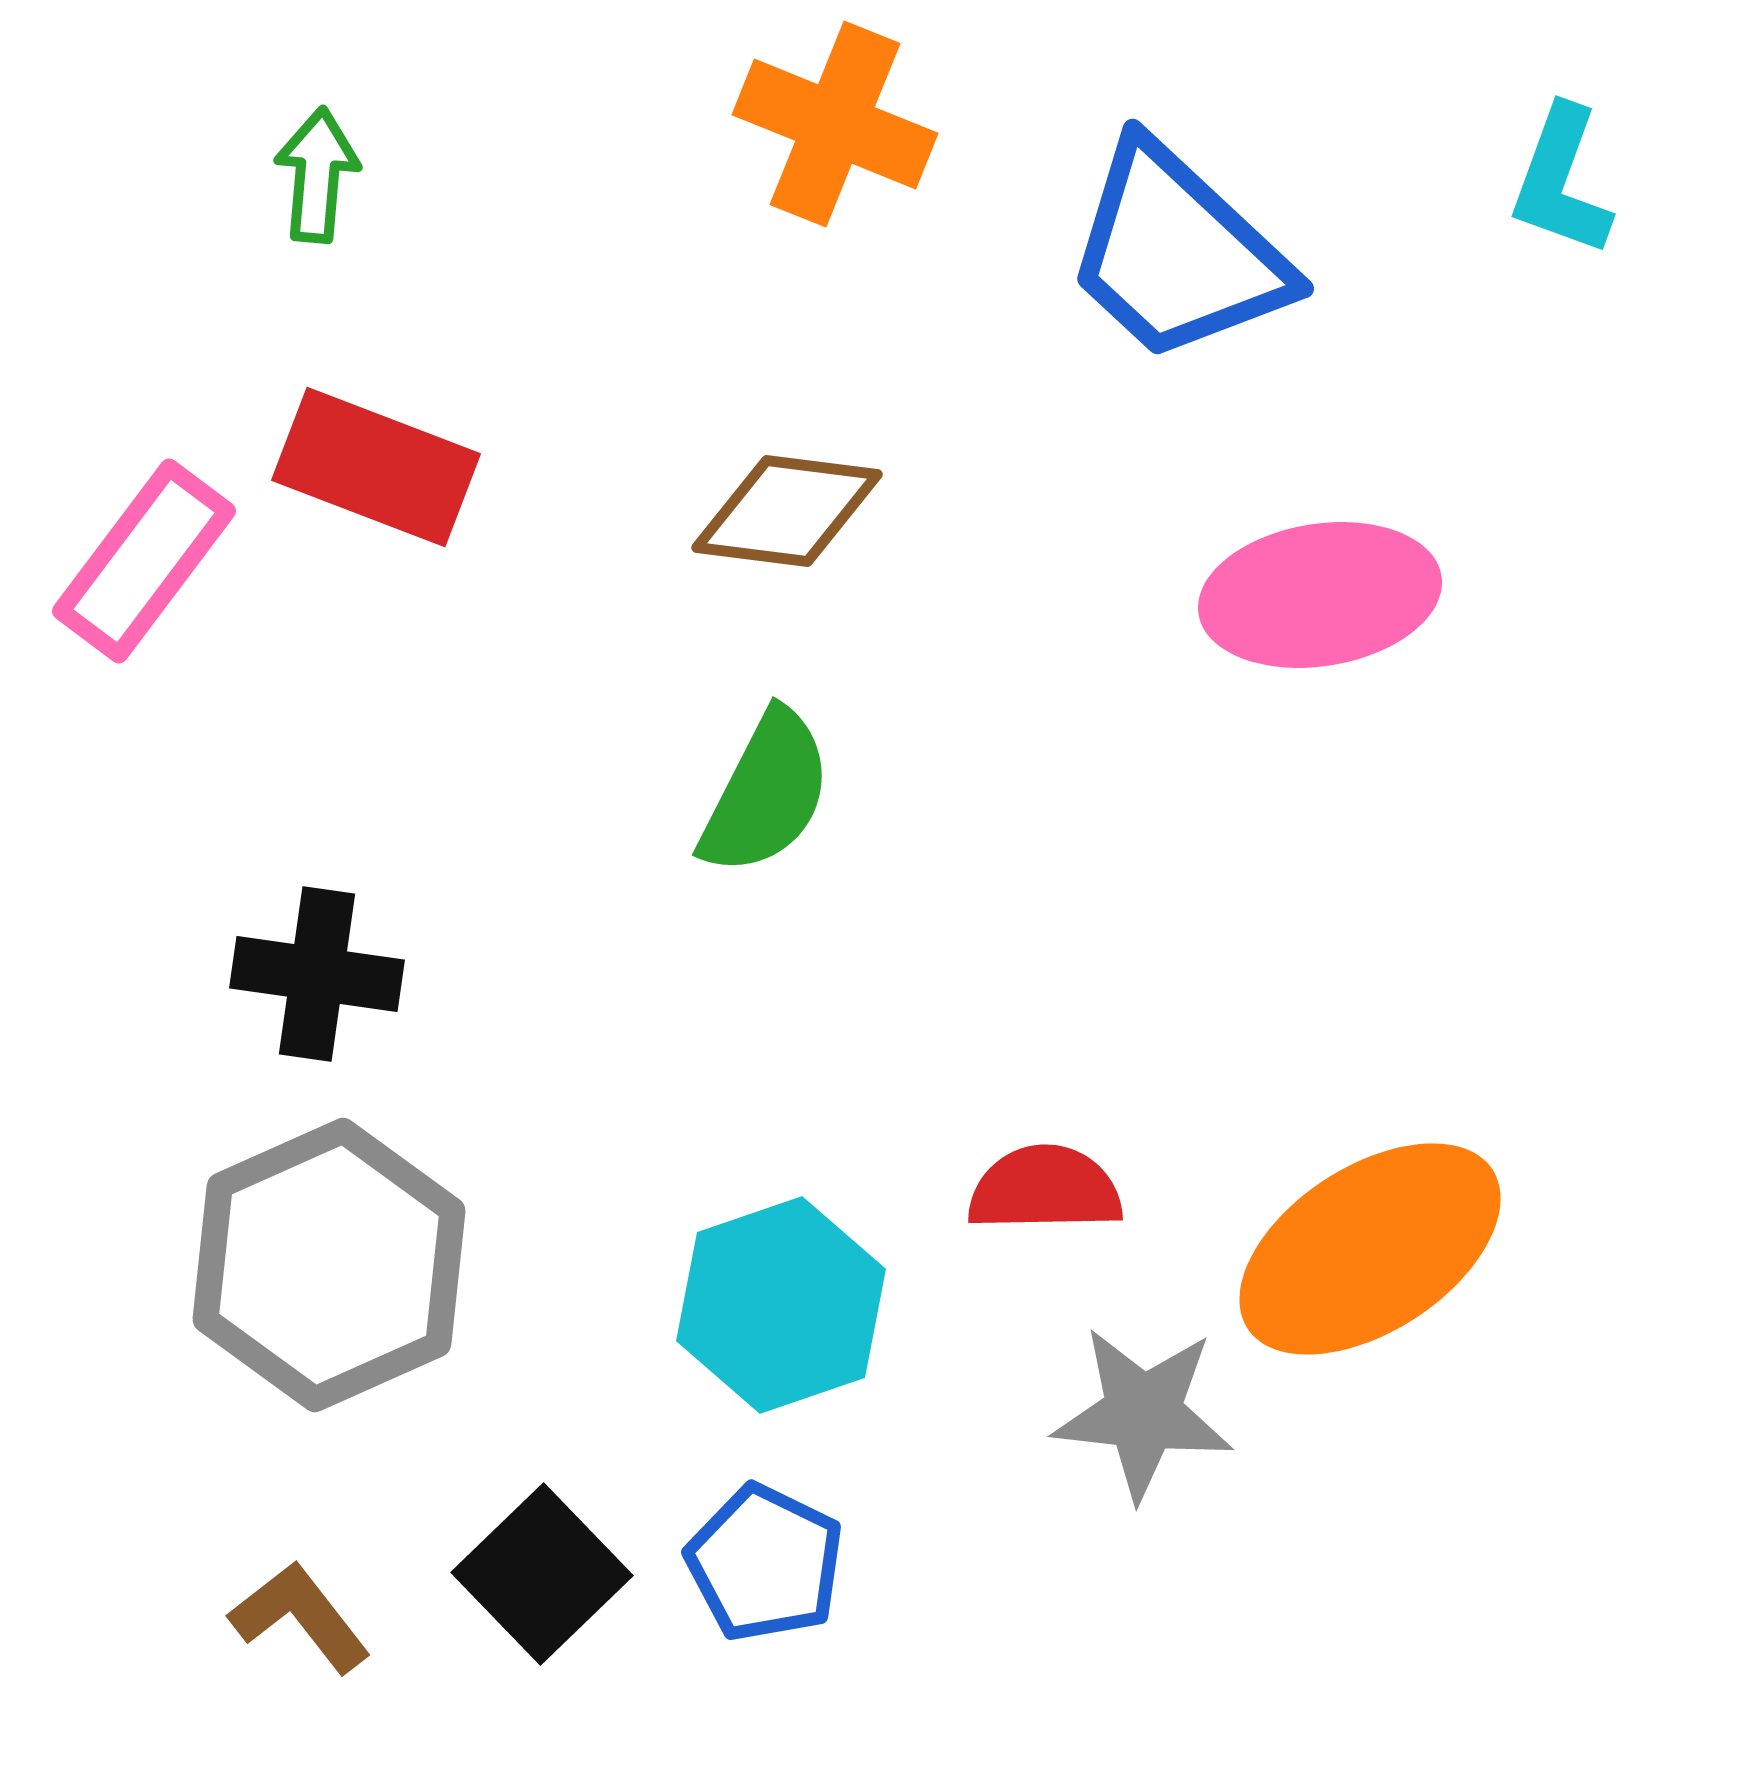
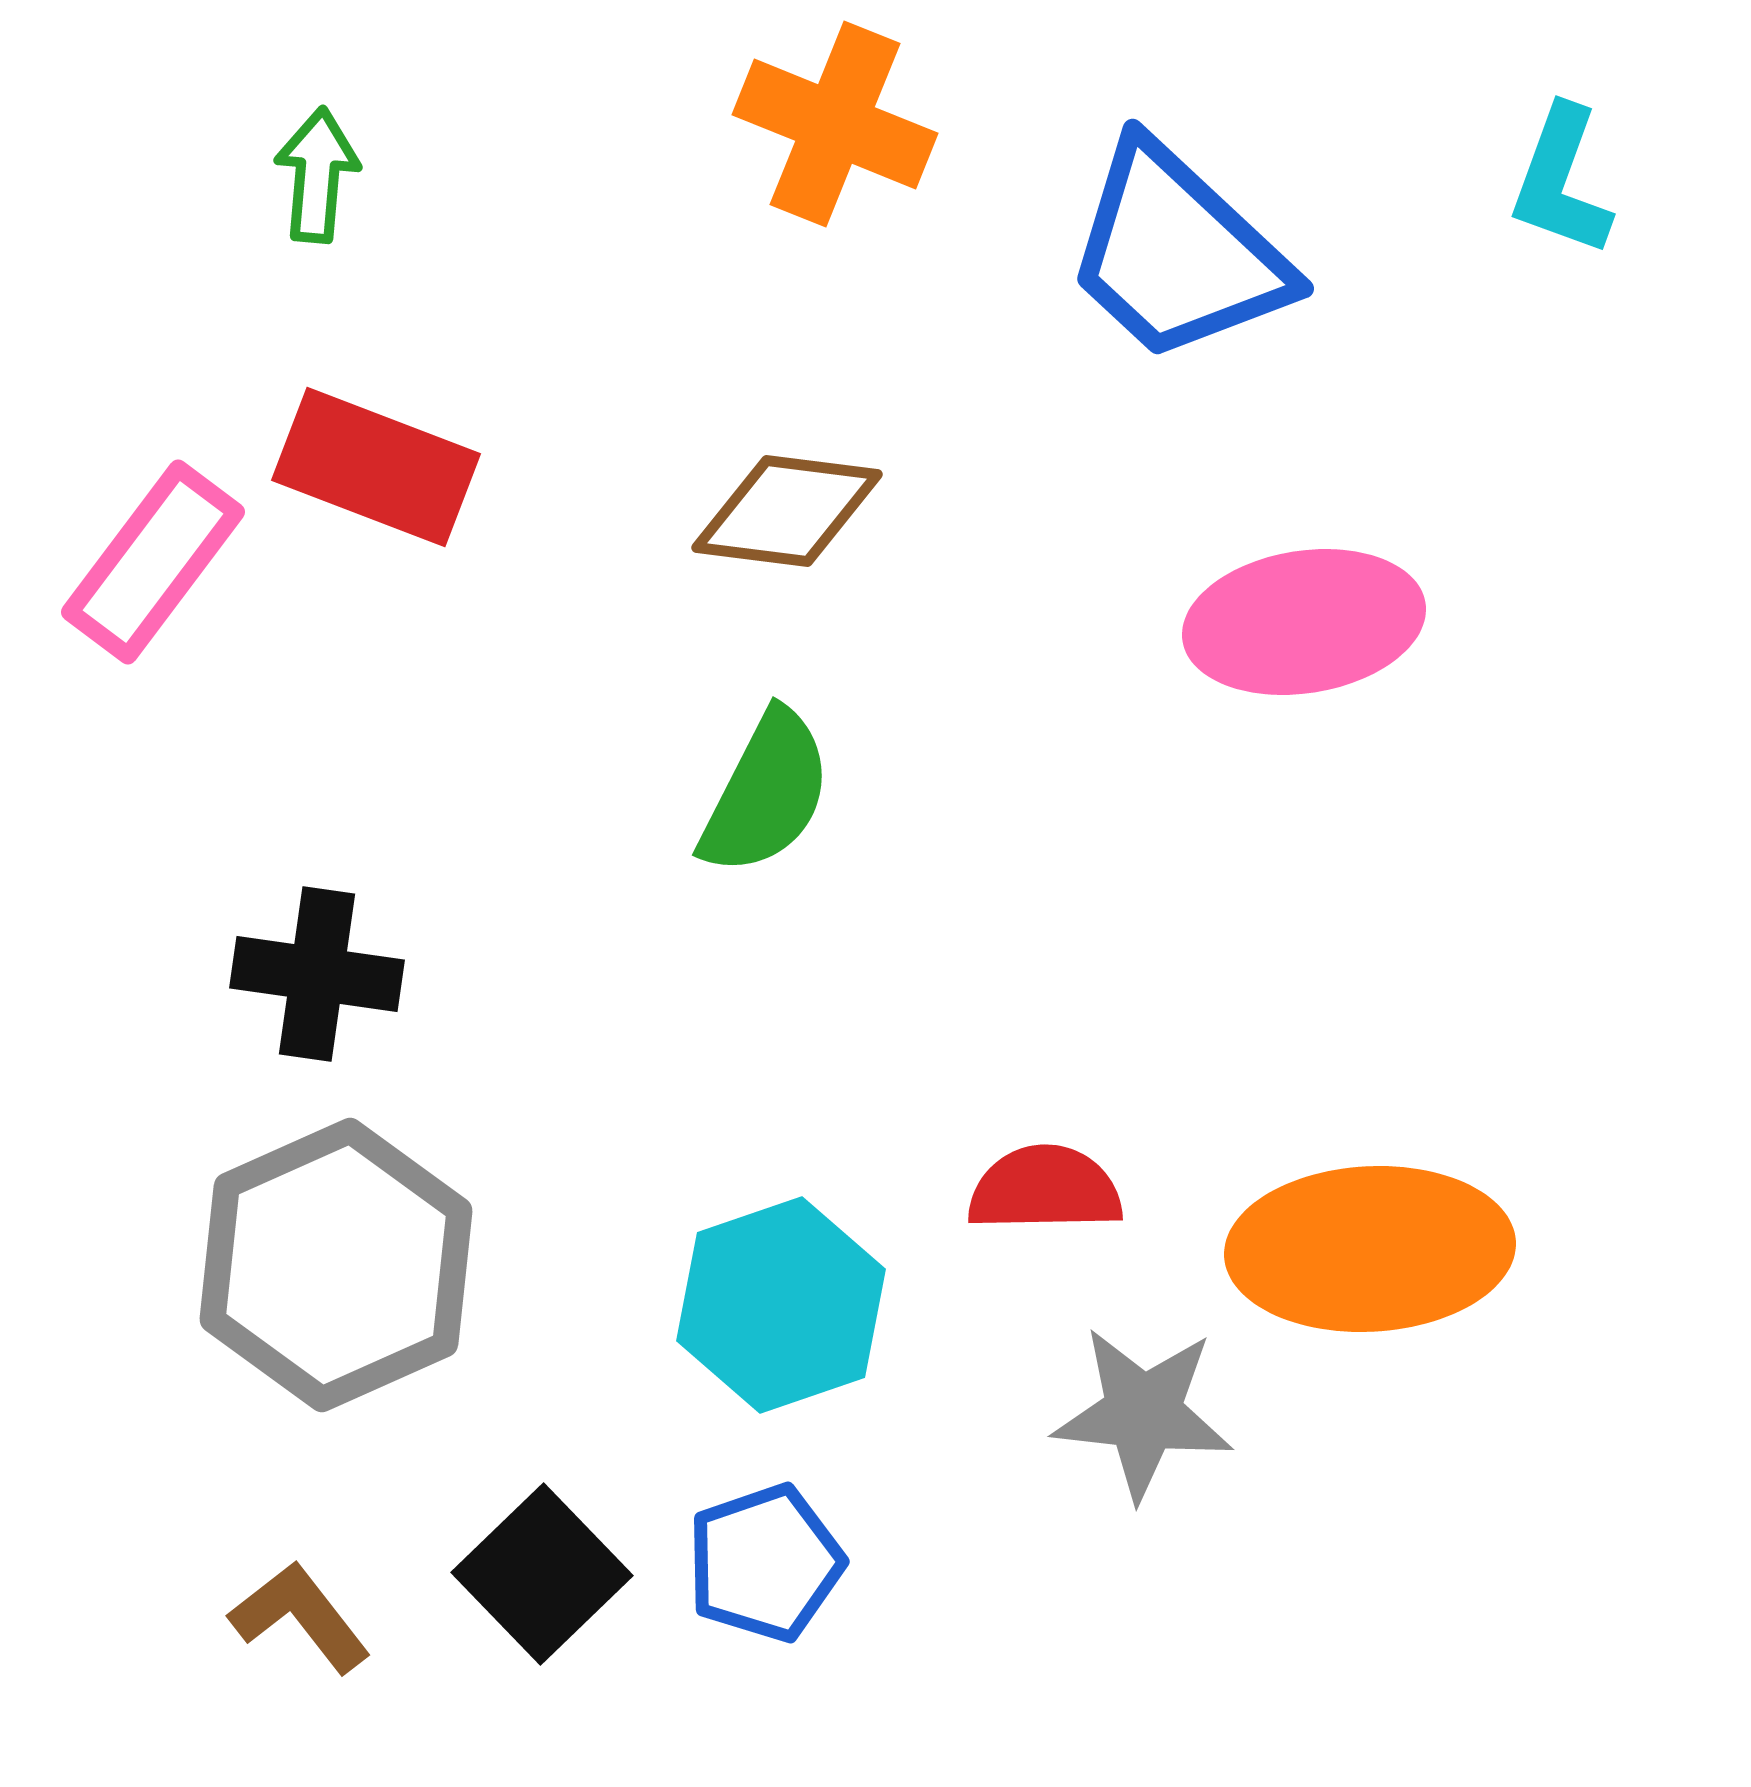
pink rectangle: moved 9 px right, 1 px down
pink ellipse: moved 16 px left, 27 px down
orange ellipse: rotated 30 degrees clockwise
gray hexagon: moved 7 px right
blue pentagon: rotated 27 degrees clockwise
